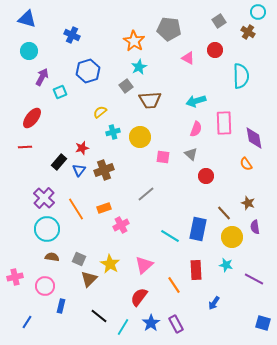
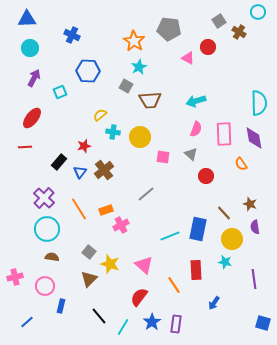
blue triangle at (27, 19): rotated 18 degrees counterclockwise
brown cross at (248, 32): moved 9 px left
red circle at (215, 50): moved 7 px left, 3 px up
cyan circle at (29, 51): moved 1 px right, 3 px up
blue hexagon at (88, 71): rotated 20 degrees clockwise
cyan semicircle at (241, 76): moved 18 px right, 27 px down
purple arrow at (42, 77): moved 8 px left, 1 px down
gray square at (126, 86): rotated 24 degrees counterclockwise
yellow semicircle at (100, 112): moved 3 px down
pink rectangle at (224, 123): moved 11 px down
cyan cross at (113, 132): rotated 24 degrees clockwise
red star at (82, 148): moved 2 px right, 2 px up
orange semicircle at (246, 164): moved 5 px left
blue triangle at (79, 170): moved 1 px right, 2 px down
brown cross at (104, 170): rotated 18 degrees counterclockwise
brown star at (248, 203): moved 2 px right, 1 px down
orange rectangle at (104, 208): moved 2 px right, 2 px down
orange line at (76, 209): moved 3 px right
cyan line at (170, 236): rotated 54 degrees counterclockwise
yellow circle at (232, 237): moved 2 px down
gray square at (79, 259): moved 10 px right, 7 px up; rotated 16 degrees clockwise
yellow star at (110, 264): rotated 12 degrees counterclockwise
pink triangle at (144, 265): rotated 36 degrees counterclockwise
cyan star at (226, 265): moved 1 px left, 3 px up
purple line at (254, 279): rotated 54 degrees clockwise
black line at (99, 316): rotated 12 degrees clockwise
blue line at (27, 322): rotated 16 degrees clockwise
blue star at (151, 323): moved 1 px right, 1 px up
purple rectangle at (176, 324): rotated 36 degrees clockwise
